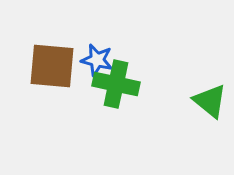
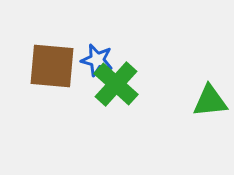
green cross: rotated 30 degrees clockwise
green triangle: rotated 45 degrees counterclockwise
